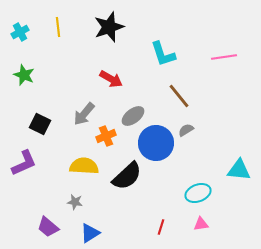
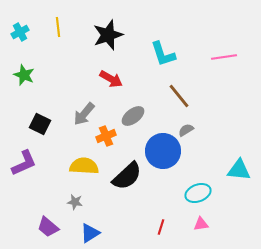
black star: moved 1 px left, 8 px down
blue circle: moved 7 px right, 8 px down
